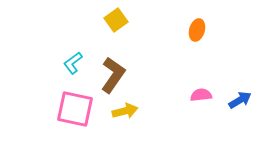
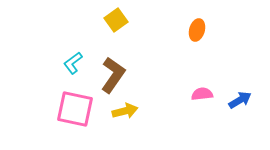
pink semicircle: moved 1 px right, 1 px up
